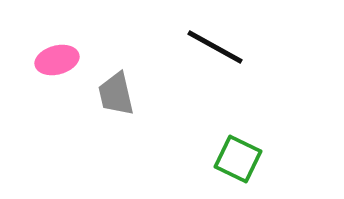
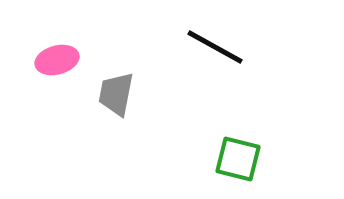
gray trapezoid: rotated 24 degrees clockwise
green square: rotated 12 degrees counterclockwise
